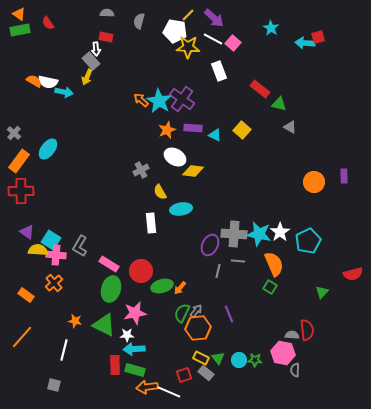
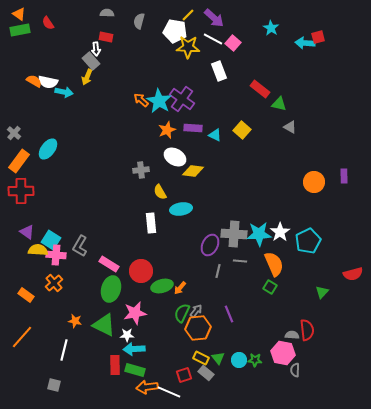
gray cross at (141, 170): rotated 21 degrees clockwise
cyan star at (259, 234): rotated 15 degrees counterclockwise
gray line at (238, 261): moved 2 px right
